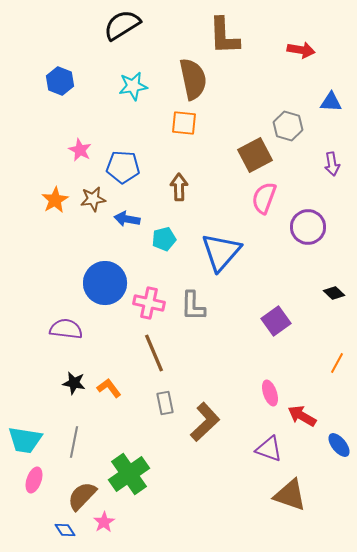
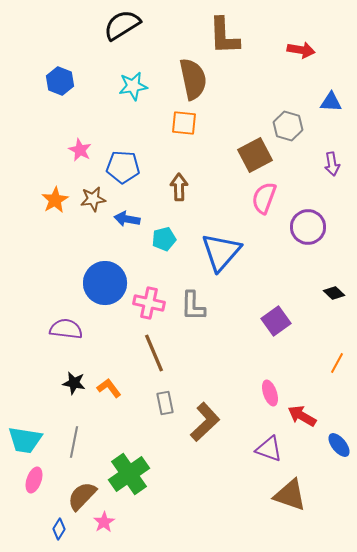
blue diamond at (65, 530): moved 6 px left, 1 px up; rotated 65 degrees clockwise
